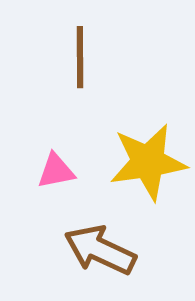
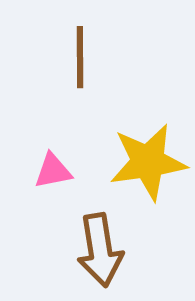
pink triangle: moved 3 px left
brown arrow: rotated 124 degrees counterclockwise
